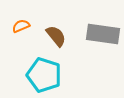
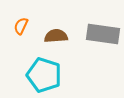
orange semicircle: rotated 42 degrees counterclockwise
brown semicircle: rotated 55 degrees counterclockwise
